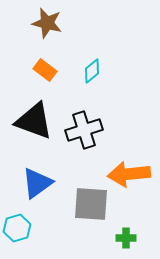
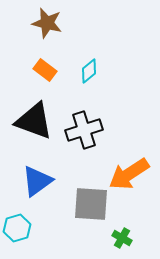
cyan diamond: moved 3 px left
orange arrow: rotated 27 degrees counterclockwise
blue triangle: moved 2 px up
green cross: moved 4 px left; rotated 30 degrees clockwise
